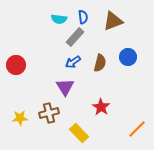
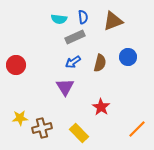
gray rectangle: rotated 24 degrees clockwise
brown cross: moved 7 px left, 15 px down
